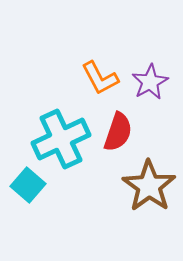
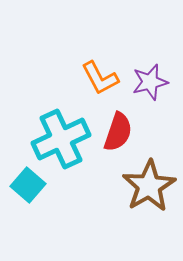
purple star: rotated 15 degrees clockwise
brown star: rotated 6 degrees clockwise
